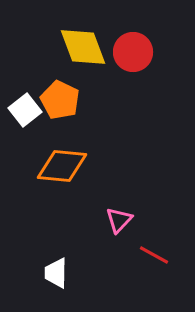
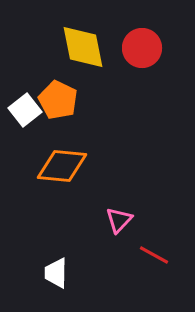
yellow diamond: rotated 9 degrees clockwise
red circle: moved 9 px right, 4 px up
orange pentagon: moved 2 px left
